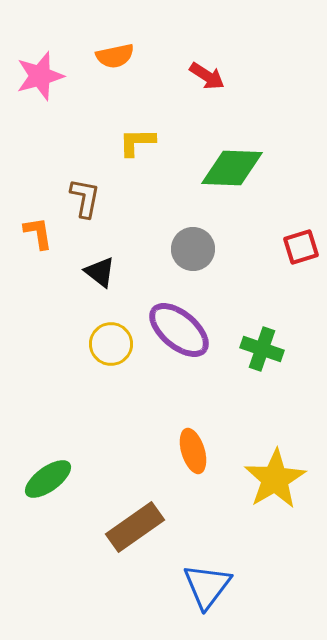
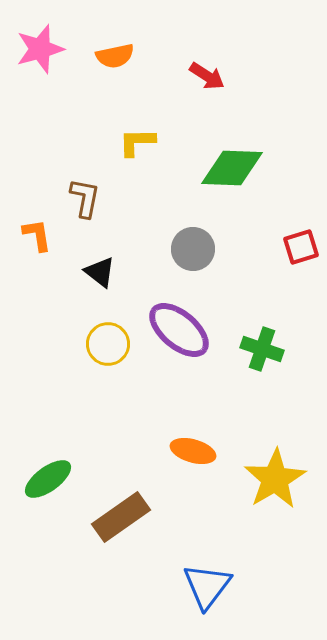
pink star: moved 27 px up
orange L-shape: moved 1 px left, 2 px down
yellow circle: moved 3 px left
orange ellipse: rotated 57 degrees counterclockwise
brown rectangle: moved 14 px left, 10 px up
